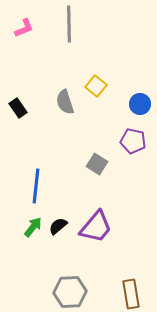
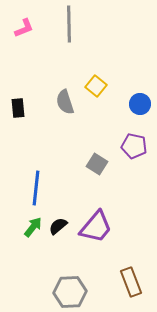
black rectangle: rotated 30 degrees clockwise
purple pentagon: moved 1 px right, 5 px down
blue line: moved 2 px down
brown rectangle: moved 12 px up; rotated 12 degrees counterclockwise
